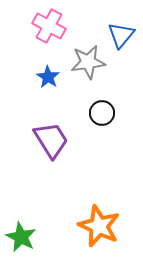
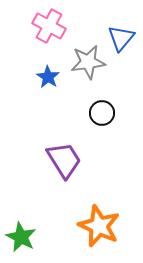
blue triangle: moved 3 px down
purple trapezoid: moved 13 px right, 20 px down
